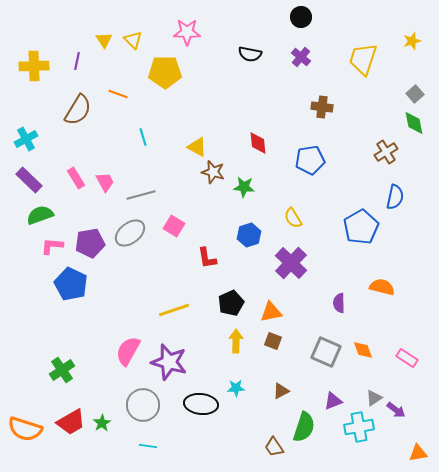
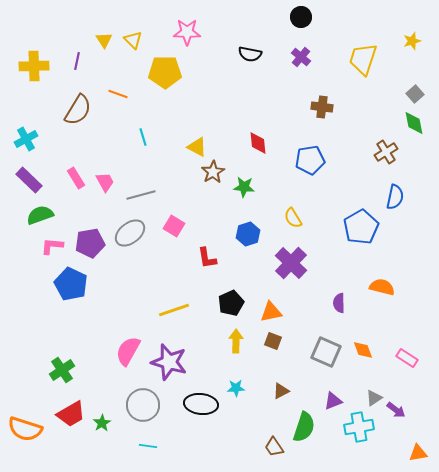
brown star at (213, 172): rotated 25 degrees clockwise
blue hexagon at (249, 235): moved 1 px left, 1 px up
red trapezoid at (71, 422): moved 8 px up
